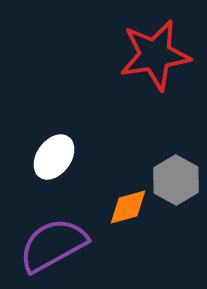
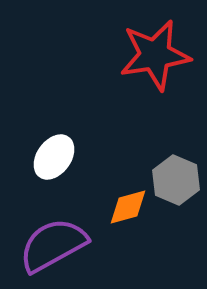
gray hexagon: rotated 6 degrees counterclockwise
